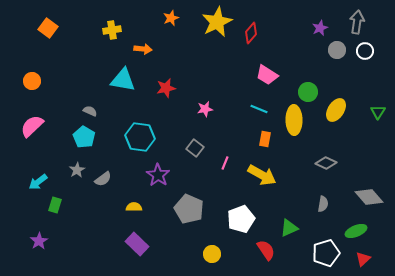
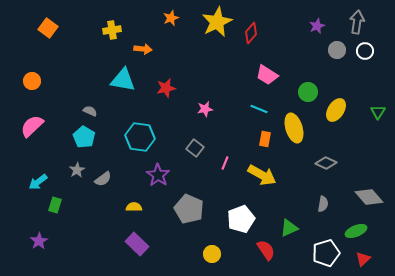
purple star at (320, 28): moved 3 px left, 2 px up
yellow ellipse at (294, 120): moved 8 px down; rotated 16 degrees counterclockwise
